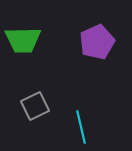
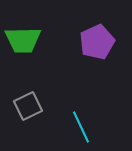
gray square: moved 7 px left
cyan line: rotated 12 degrees counterclockwise
